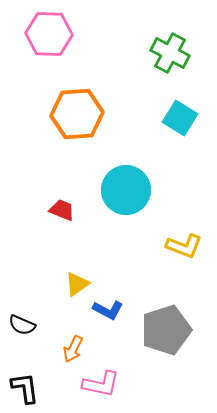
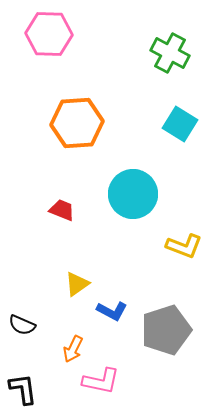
orange hexagon: moved 9 px down
cyan square: moved 6 px down
cyan circle: moved 7 px right, 4 px down
blue L-shape: moved 4 px right, 1 px down
pink L-shape: moved 3 px up
black L-shape: moved 2 px left, 1 px down
